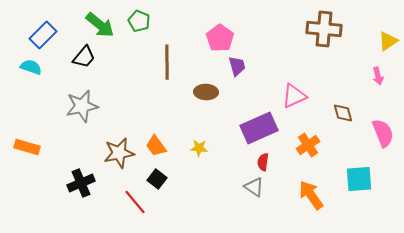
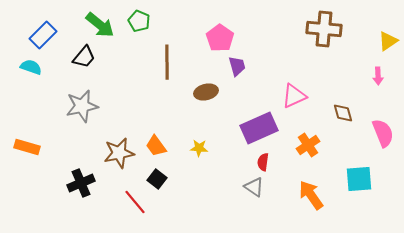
pink arrow: rotated 12 degrees clockwise
brown ellipse: rotated 15 degrees counterclockwise
